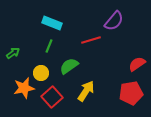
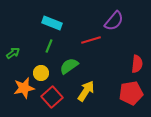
red semicircle: rotated 132 degrees clockwise
